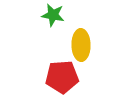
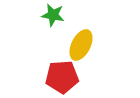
yellow ellipse: rotated 28 degrees clockwise
